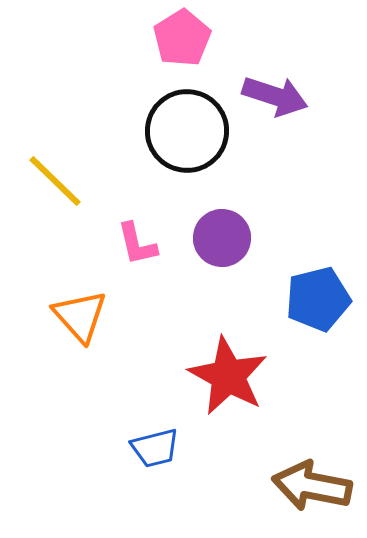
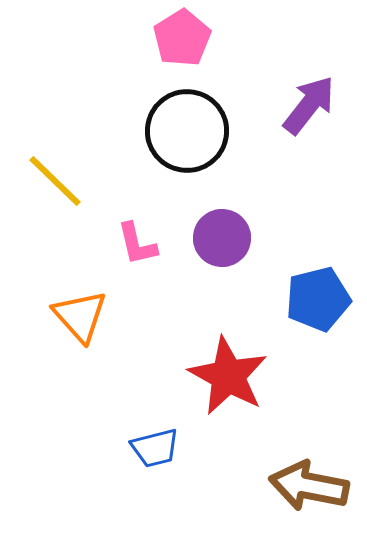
purple arrow: moved 34 px right, 9 px down; rotated 70 degrees counterclockwise
brown arrow: moved 3 px left
